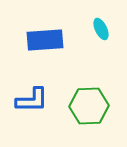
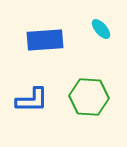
cyan ellipse: rotated 15 degrees counterclockwise
green hexagon: moved 9 px up; rotated 6 degrees clockwise
